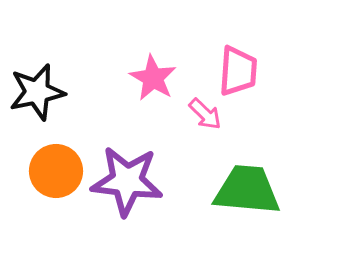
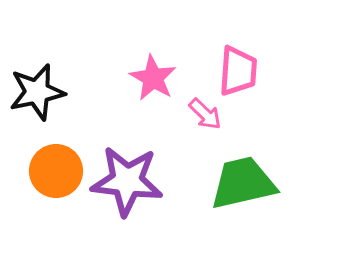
green trapezoid: moved 4 px left, 7 px up; rotated 18 degrees counterclockwise
